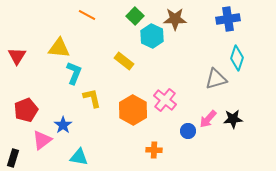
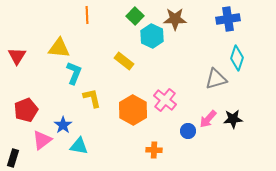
orange line: rotated 60 degrees clockwise
cyan triangle: moved 11 px up
